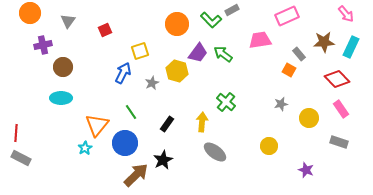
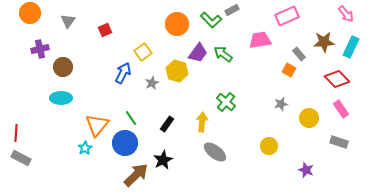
purple cross at (43, 45): moved 3 px left, 4 px down
yellow square at (140, 51): moved 3 px right, 1 px down; rotated 18 degrees counterclockwise
green line at (131, 112): moved 6 px down
